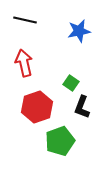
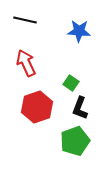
blue star: rotated 15 degrees clockwise
red arrow: moved 2 px right; rotated 12 degrees counterclockwise
black L-shape: moved 2 px left, 1 px down
green pentagon: moved 15 px right
